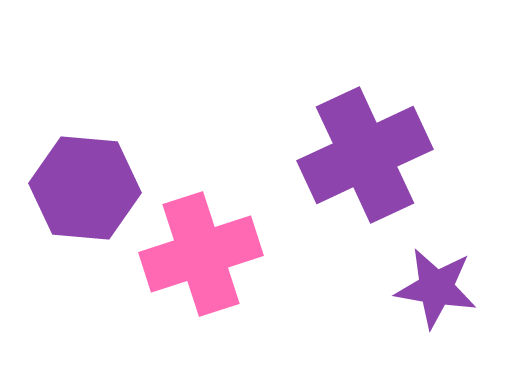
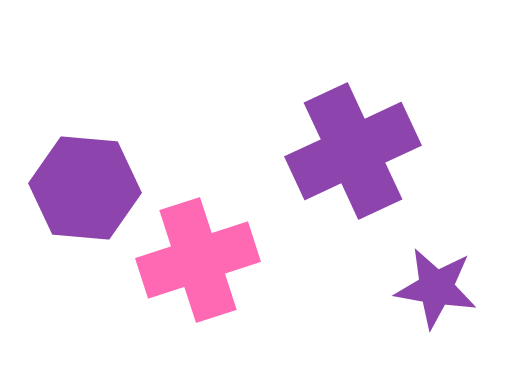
purple cross: moved 12 px left, 4 px up
pink cross: moved 3 px left, 6 px down
